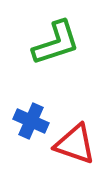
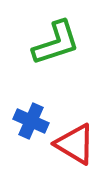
red triangle: rotated 12 degrees clockwise
